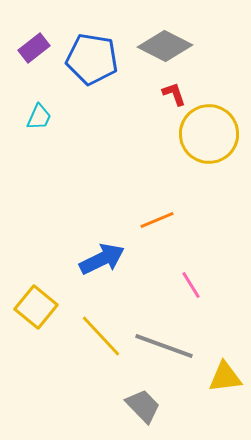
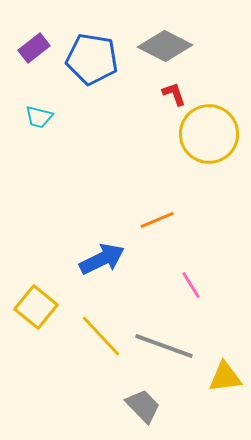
cyan trapezoid: rotated 80 degrees clockwise
